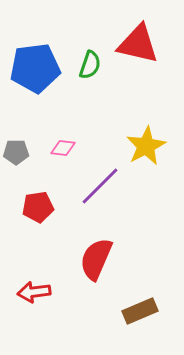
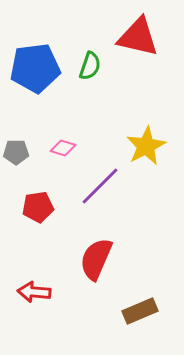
red triangle: moved 7 px up
green semicircle: moved 1 px down
pink diamond: rotated 10 degrees clockwise
red arrow: rotated 12 degrees clockwise
